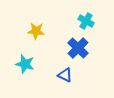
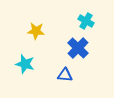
blue triangle: rotated 21 degrees counterclockwise
